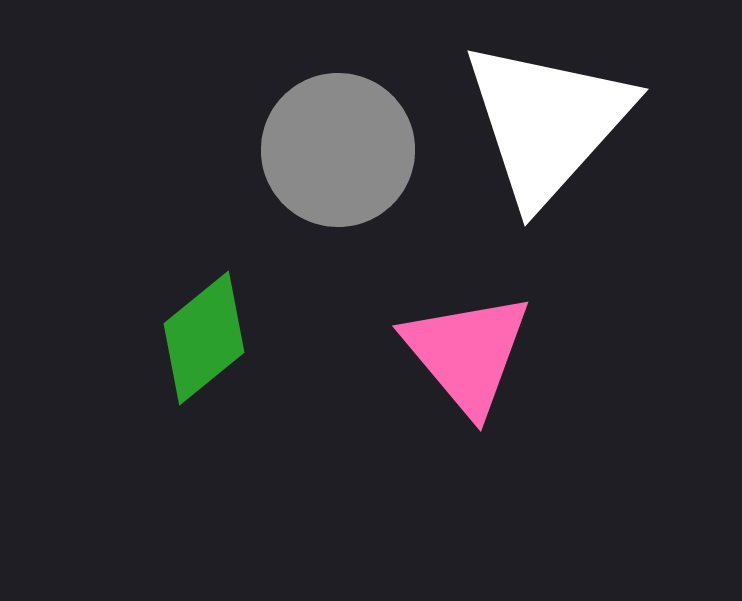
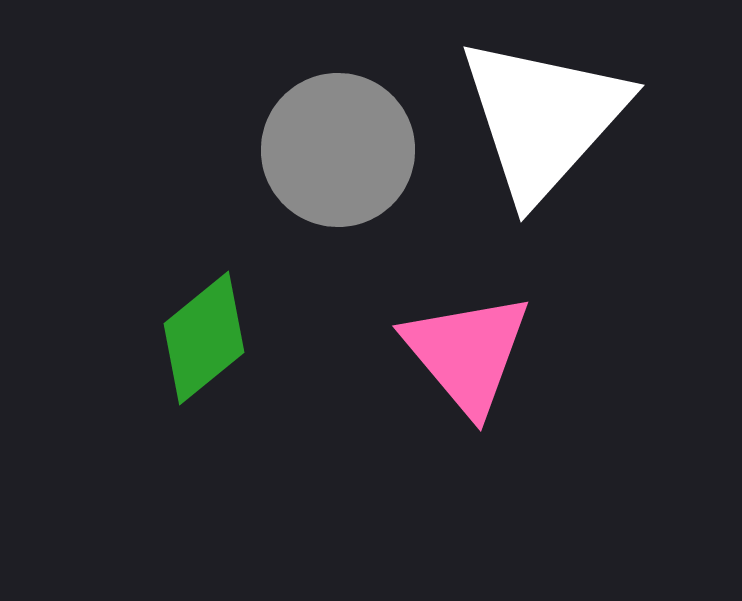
white triangle: moved 4 px left, 4 px up
